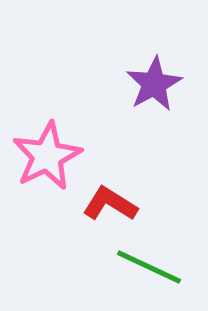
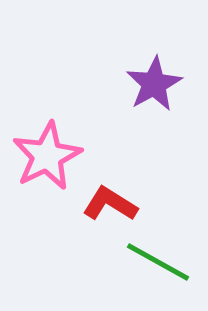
green line: moved 9 px right, 5 px up; rotated 4 degrees clockwise
